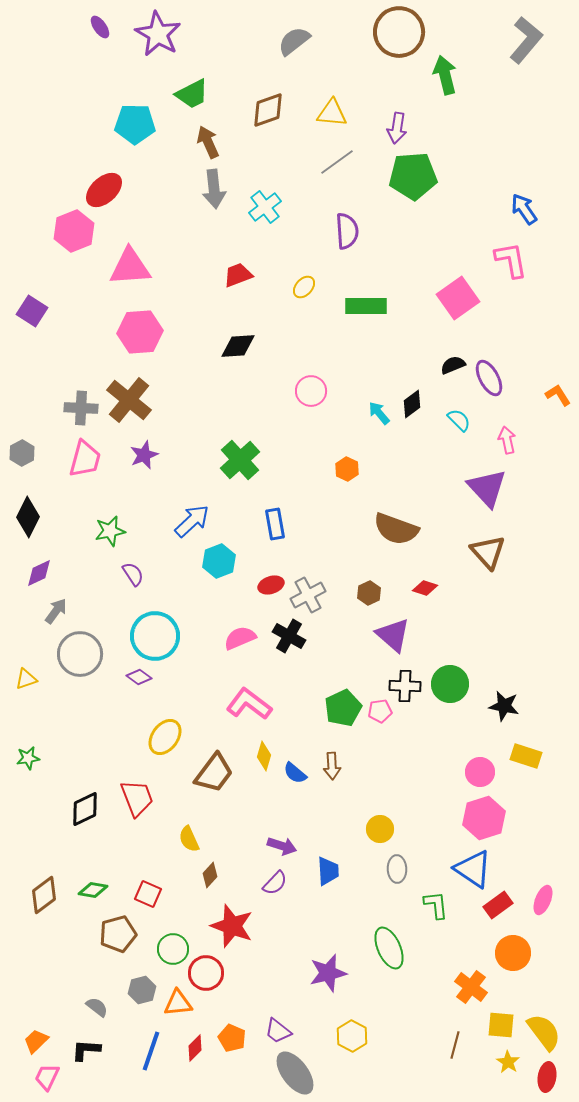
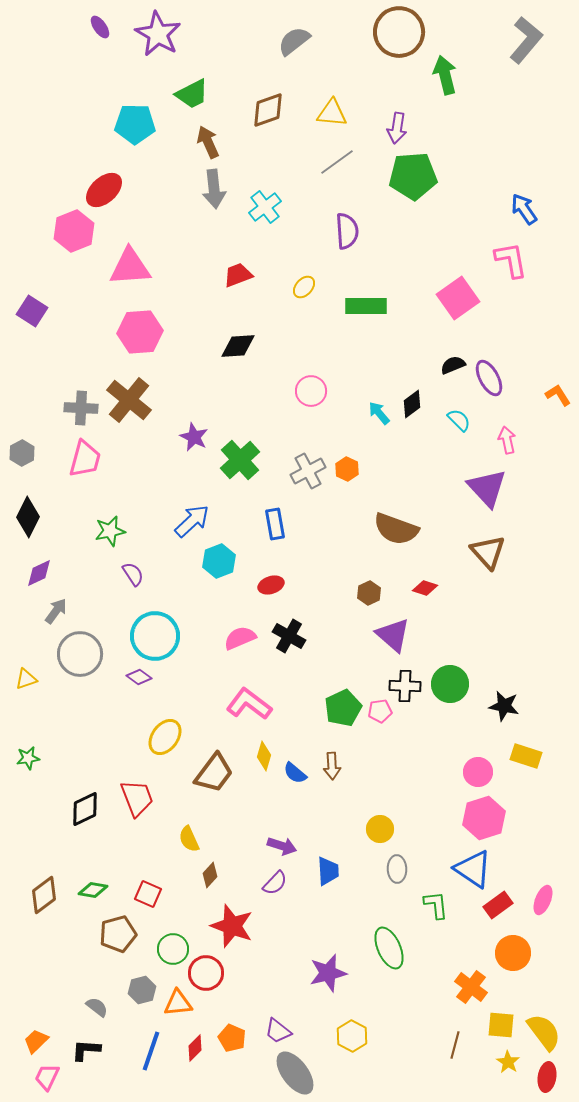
purple star at (144, 455): moved 50 px right, 18 px up; rotated 24 degrees counterclockwise
gray cross at (308, 595): moved 124 px up
pink circle at (480, 772): moved 2 px left
